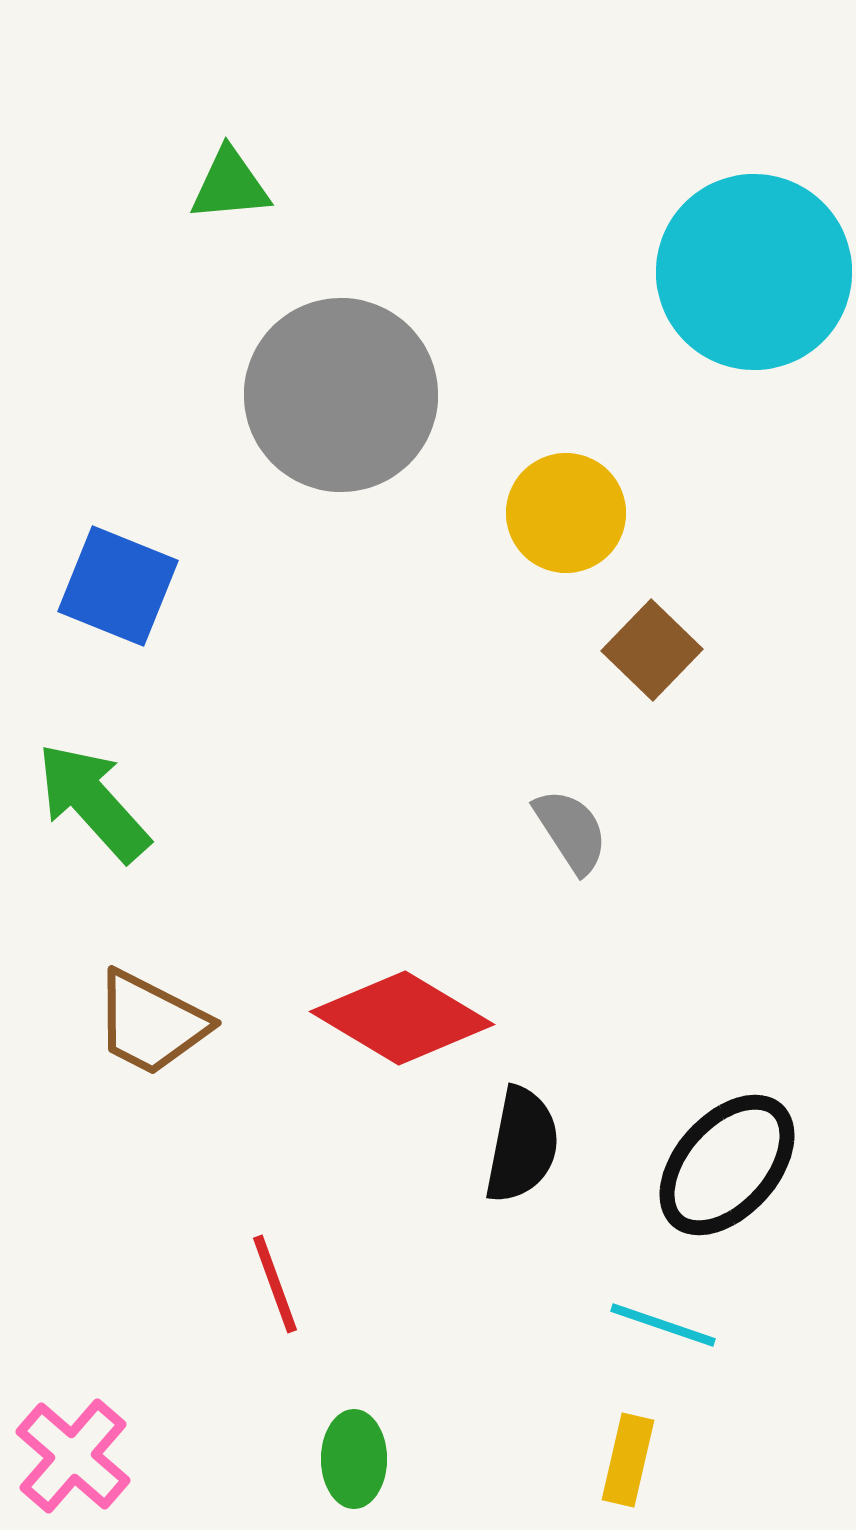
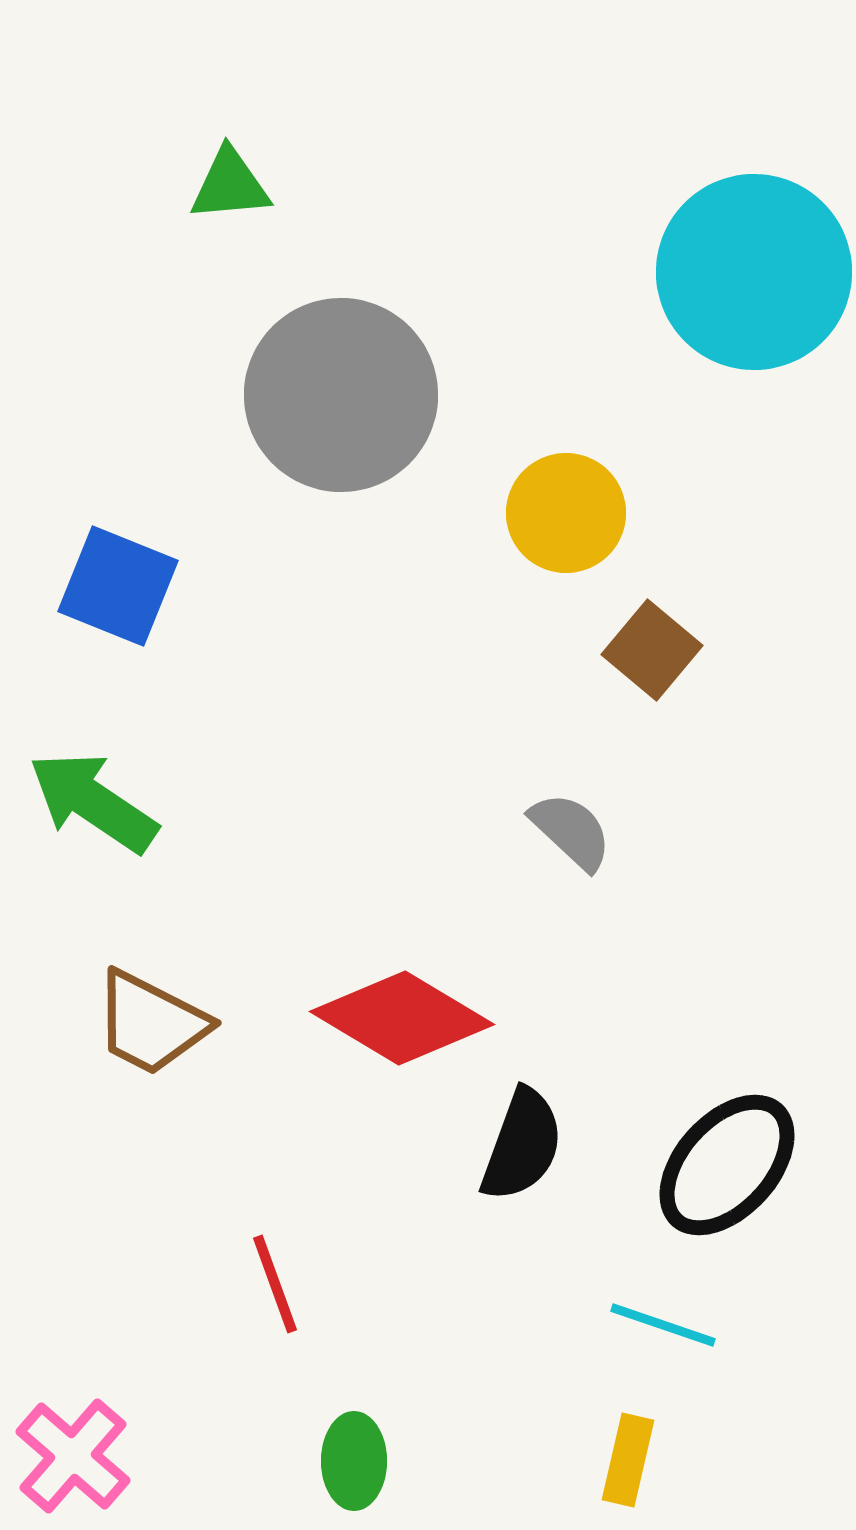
brown square: rotated 4 degrees counterclockwise
green arrow: rotated 14 degrees counterclockwise
gray semicircle: rotated 14 degrees counterclockwise
black semicircle: rotated 9 degrees clockwise
green ellipse: moved 2 px down
